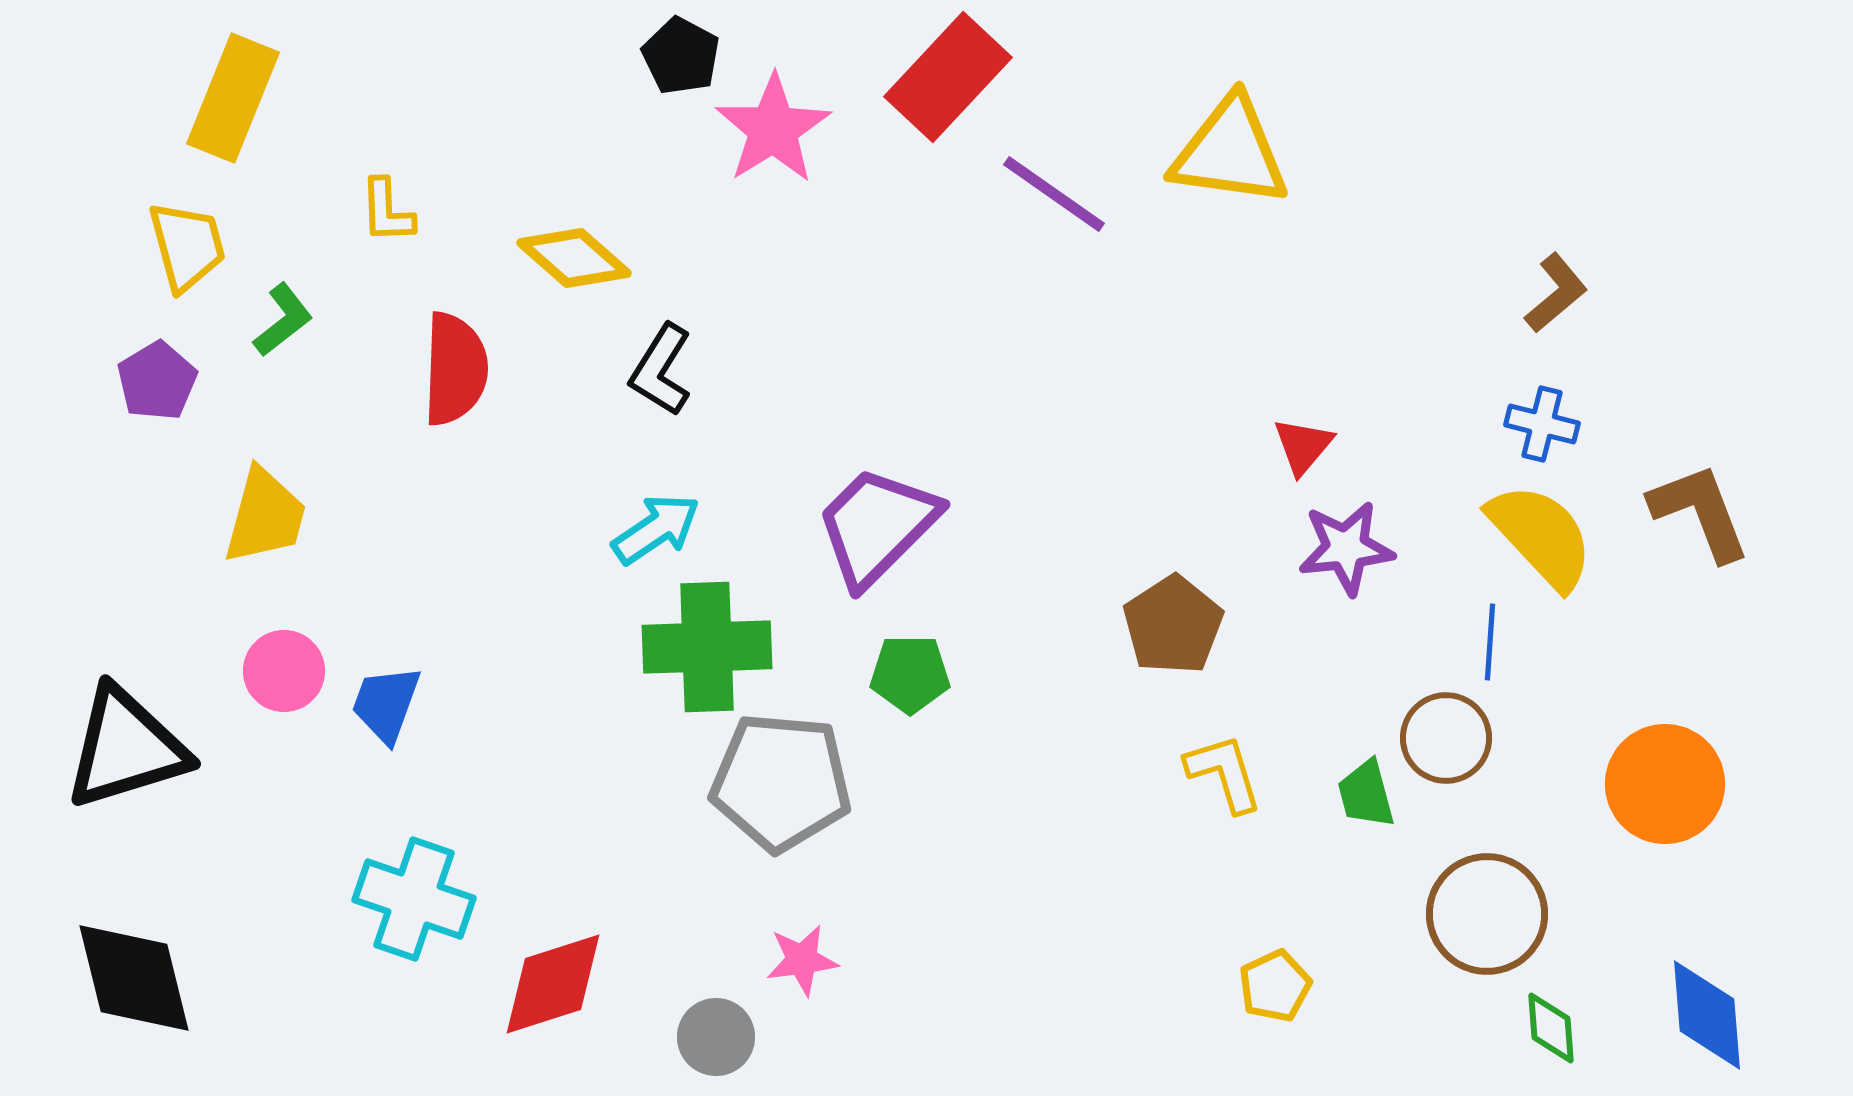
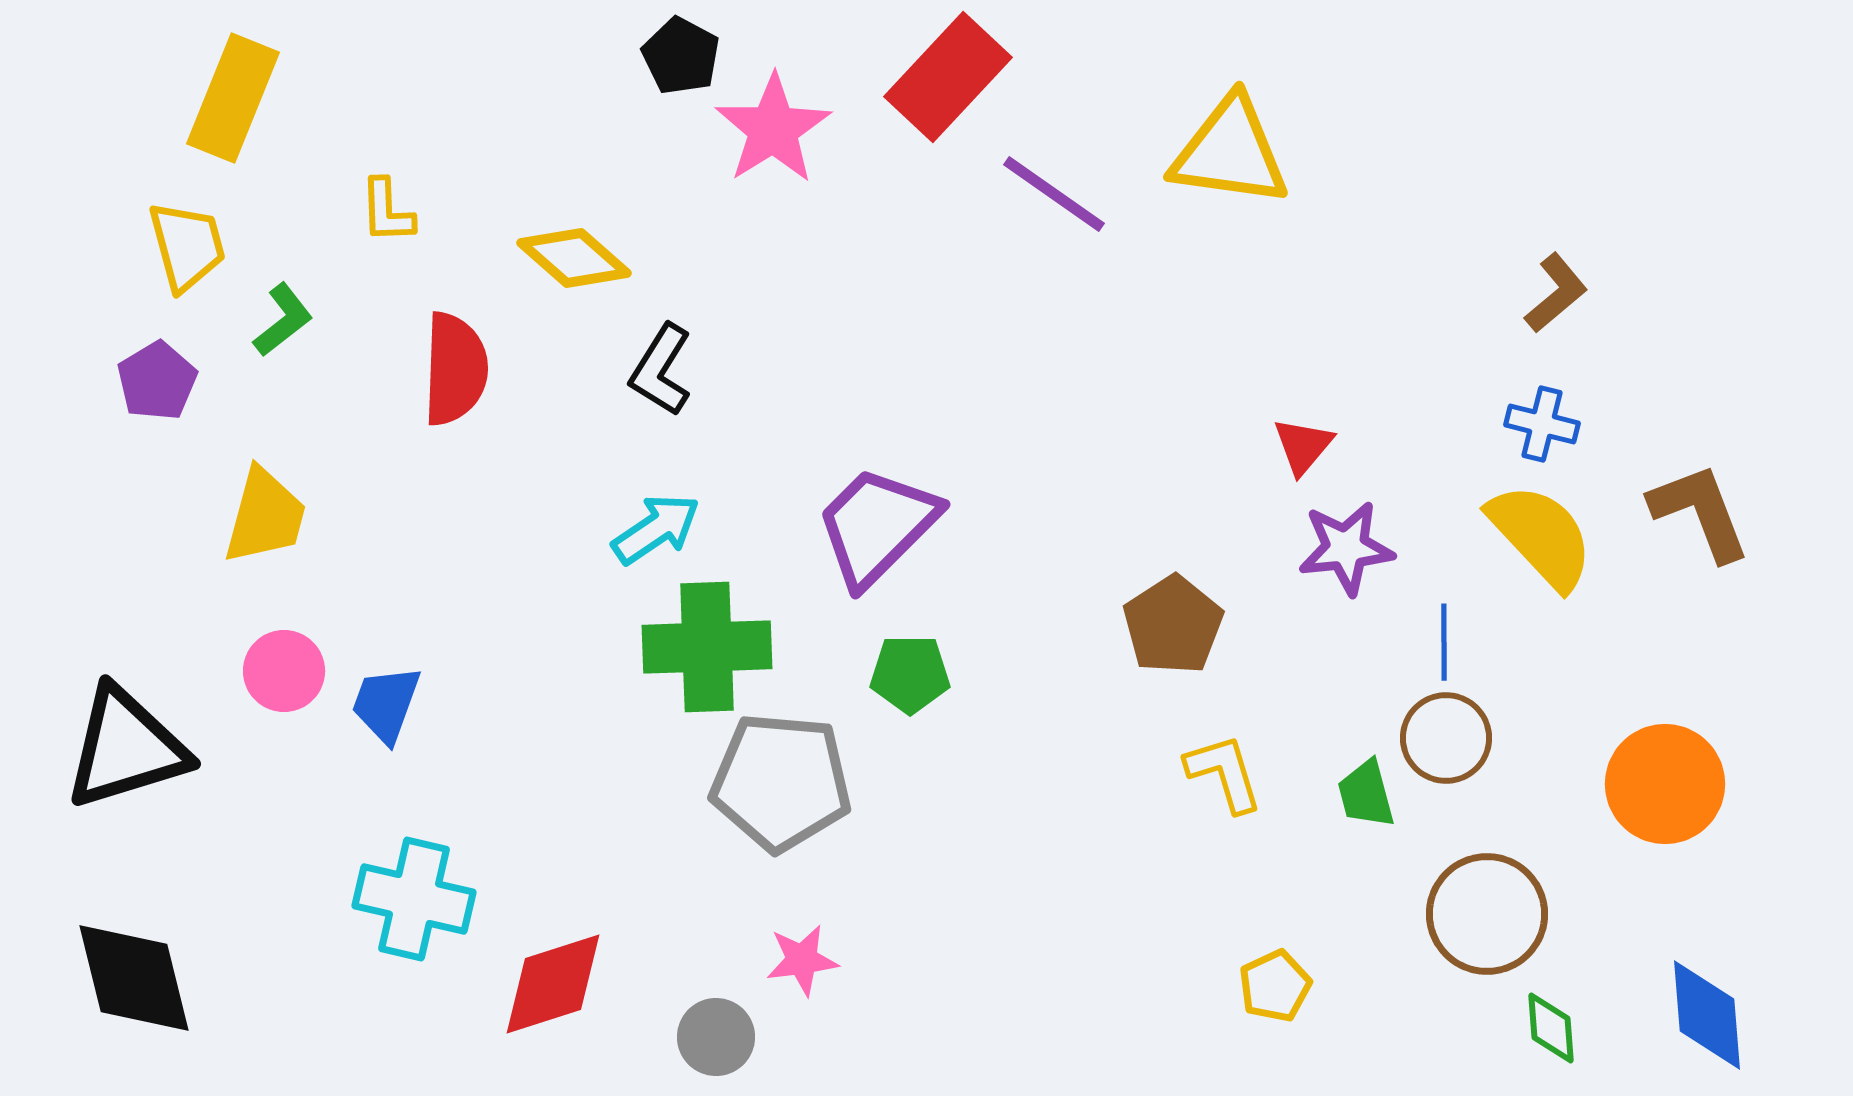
blue line at (1490, 642): moved 46 px left; rotated 4 degrees counterclockwise
cyan cross at (414, 899): rotated 6 degrees counterclockwise
